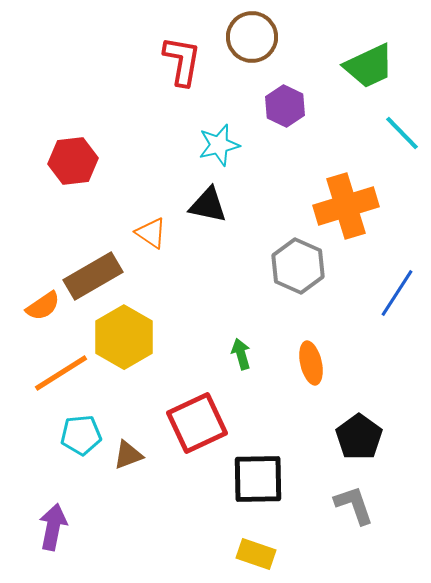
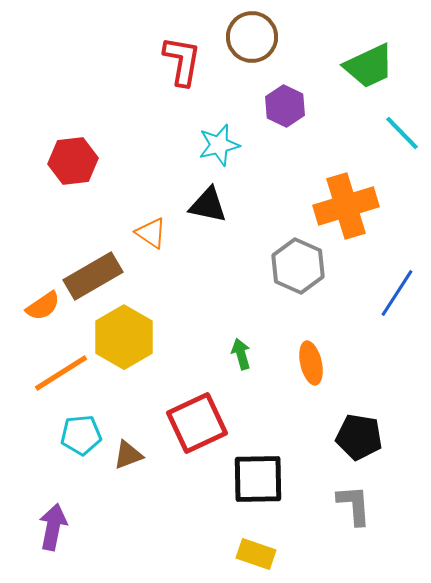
black pentagon: rotated 27 degrees counterclockwise
gray L-shape: rotated 15 degrees clockwise
